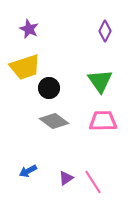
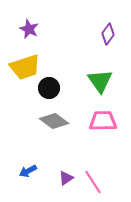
purple diamond: moved 3 px right, 3 px down; rotated 10 degrees clockwise
